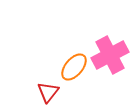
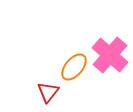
pink cross: rotated 21 degrees counterclockwise
